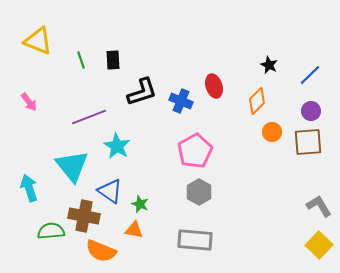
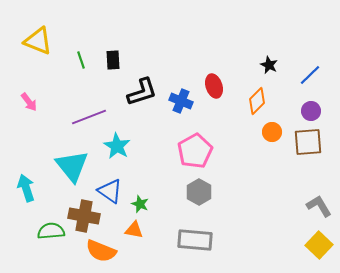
cyan arrow: moved 3 px left
